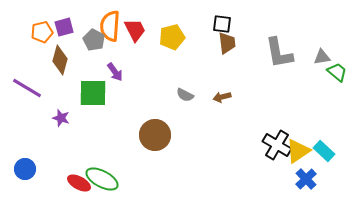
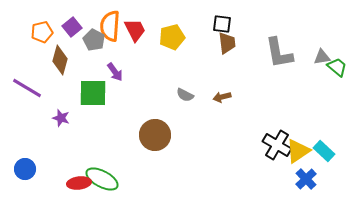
purple square: moved 8 px right; rotated 24 degrees counterclockwise
green trapezoid: moved 5 px up
red ellipse: rotated 35 degrees counterclockwise
